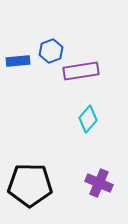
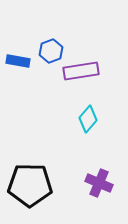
blue rectangle: rotated 15 degrees clockwise
